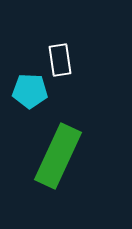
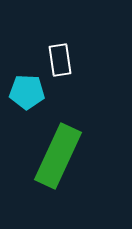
cyan pentagon: moved 3 px left, 1 px down
